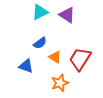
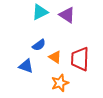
blue semicircle: moved 1 px left, 2 px down
red trapezoid: rotated 30 degrees counterclockwise
